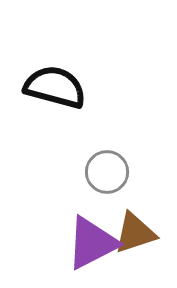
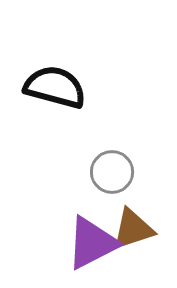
gray circle: moved 5 px right
brown triangle: moved 2 px left, 4 px up
